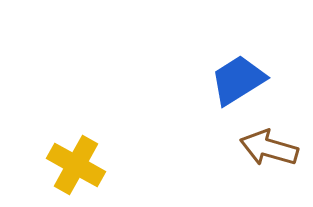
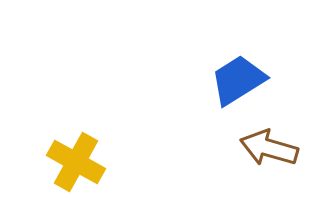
yellow cross: moved 3 px up
